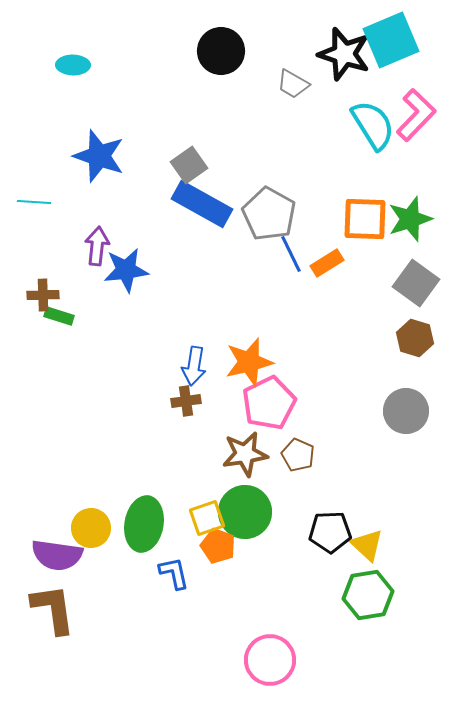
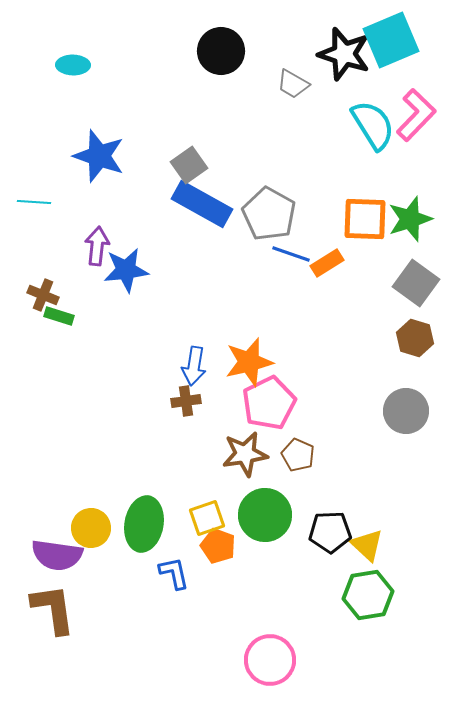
blue line at (291, 254): rotated 45 degrees counterclockwise
brown cross at (43, 295): rotated 24 degrees clockwise
green circle at (245, 512): moved 20 px right, 3 px down
